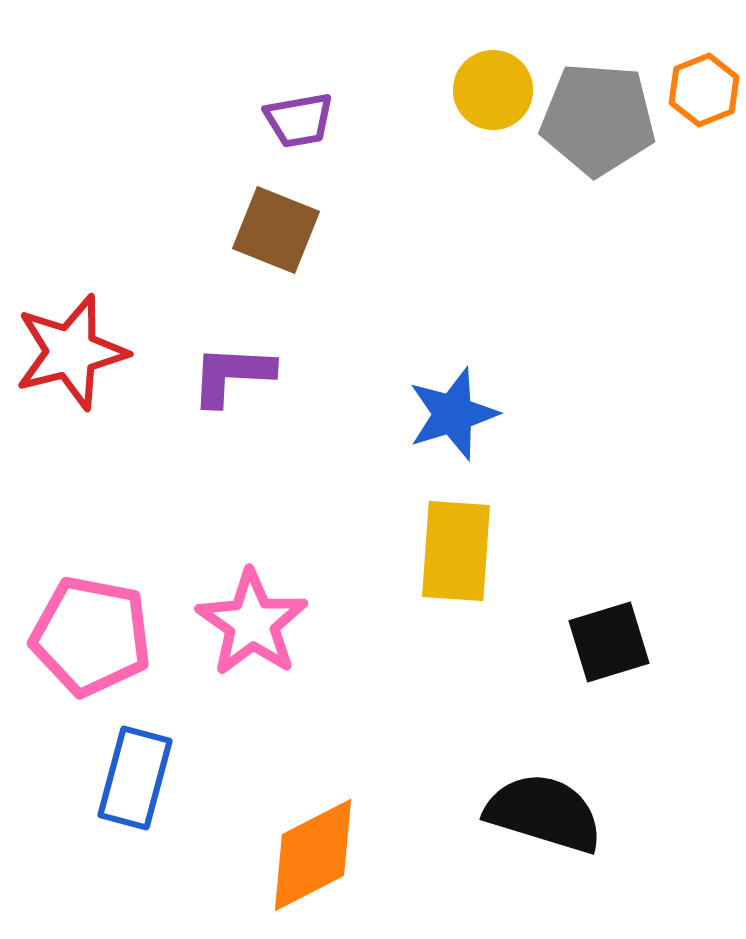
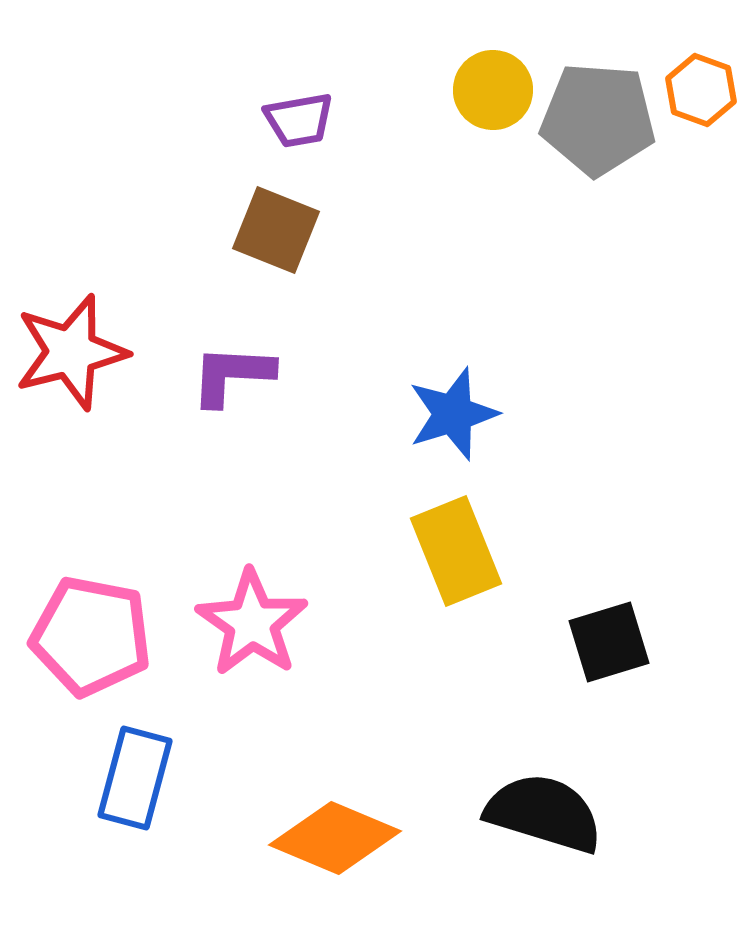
orange hexagon: moved 3 px left; rotated 18 degrees counterclockwise
yellow rectangle: rotated 26 degrees counterclockwise
orange diamond: moved 22 px right, 17 px up; rotated 50 degrees clockwise
